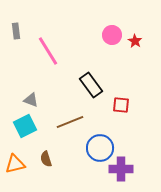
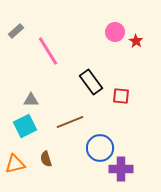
gray rectangle: rotated 56 degrees clockwise
pink circle: moved 3 px right, 3 px up
red star: moved 1 px right
black rectangle: moved 3 px up
gray triangle: rotated 21 degrees counterclockwise
red square: moved 9 px up
